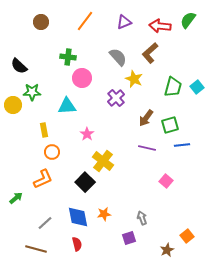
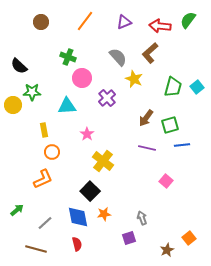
green cross: rotated 14 degrees clockwise
purple cross: moved 9 px left
black square: moved 5 px right, 9 px down
green arrow: moved 1 px right, 12 px down
orange square: moved 2 px right, 2 px down
